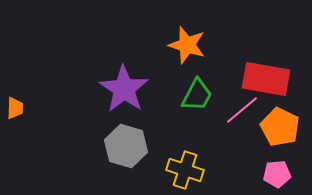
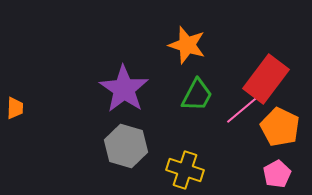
red rectangle: rotated 63 degrees counterclockwise
pink pentagon: rotated 24 degrees counterclockwise
